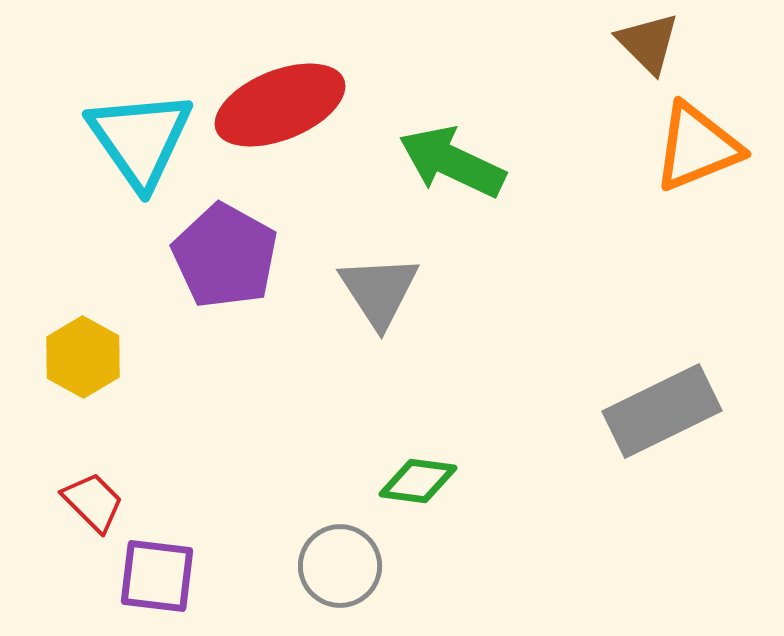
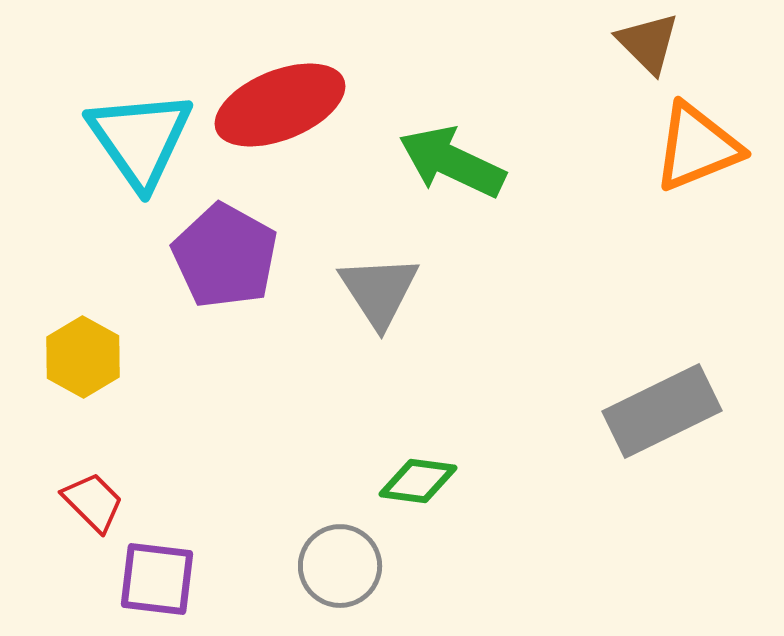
purple square: moved 3 px down
